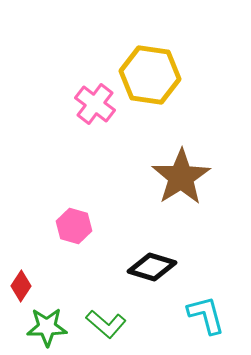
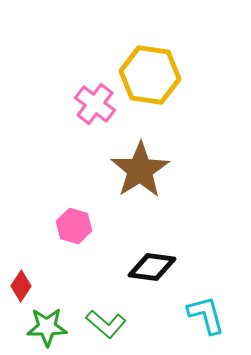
brown star: moved 41 px left, 7 px up
black diamond: rotated 9 degrees counterclockwise
